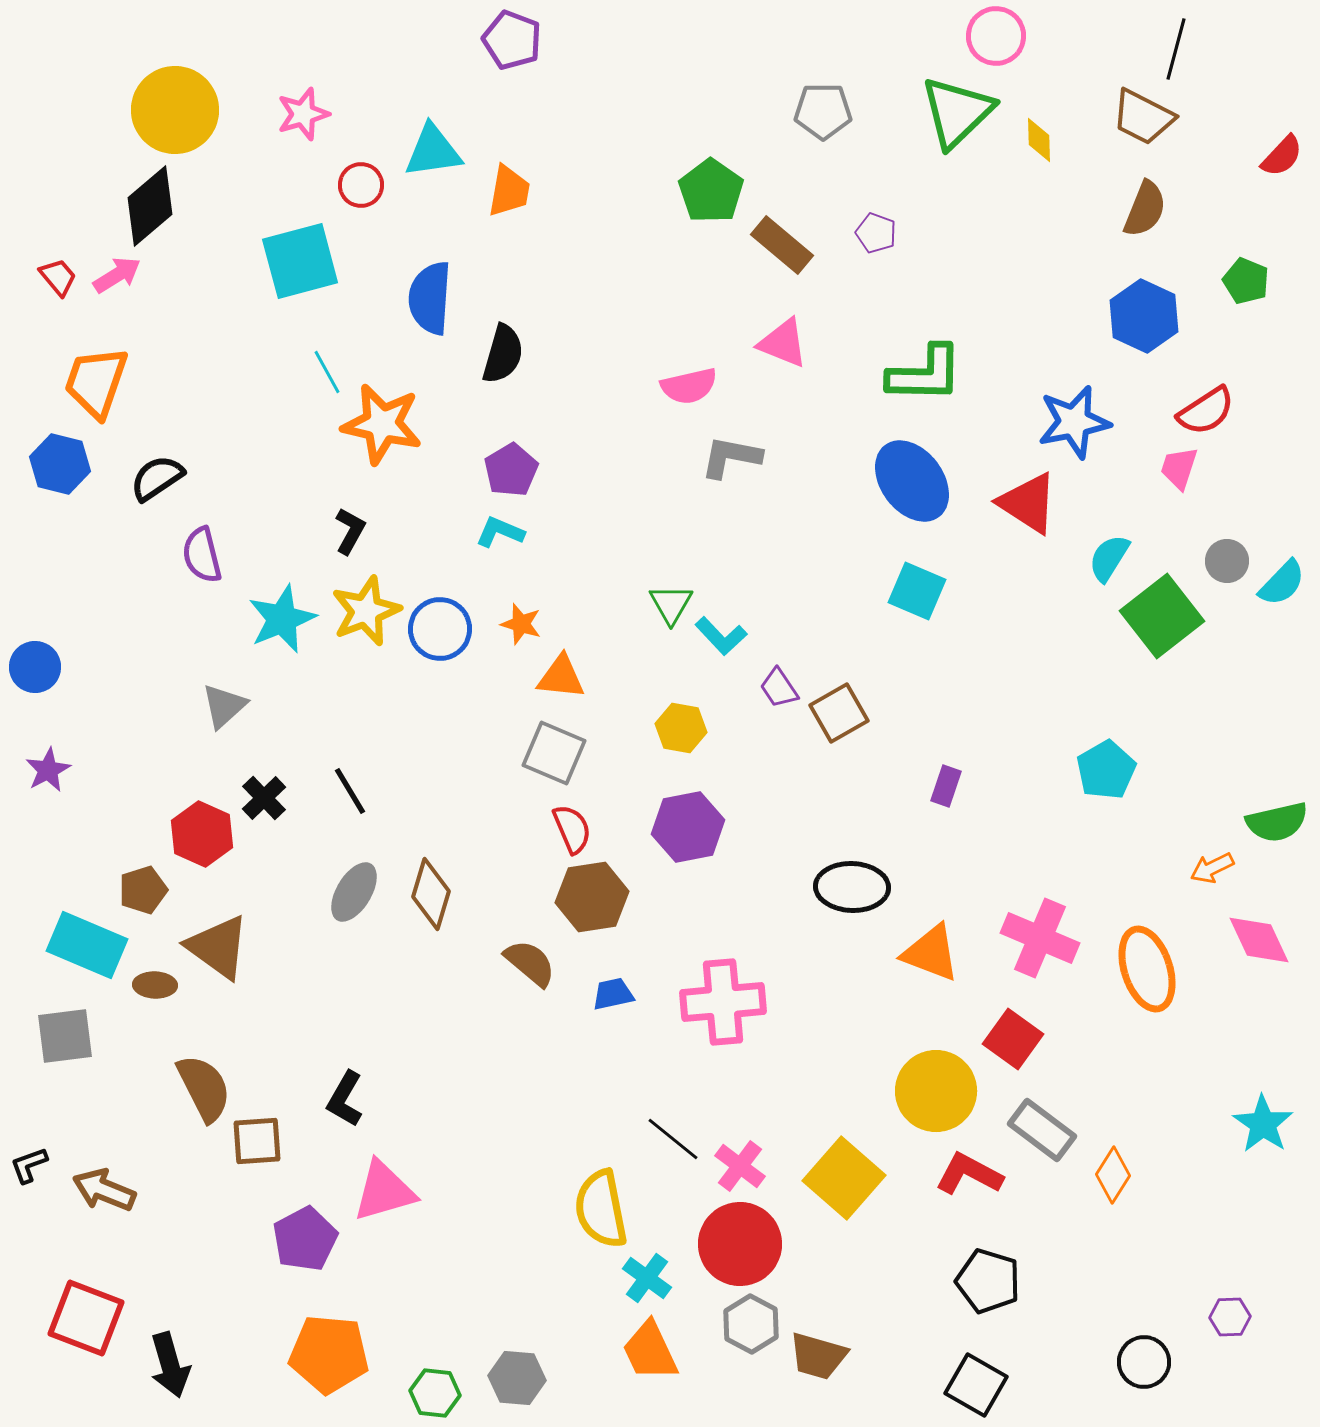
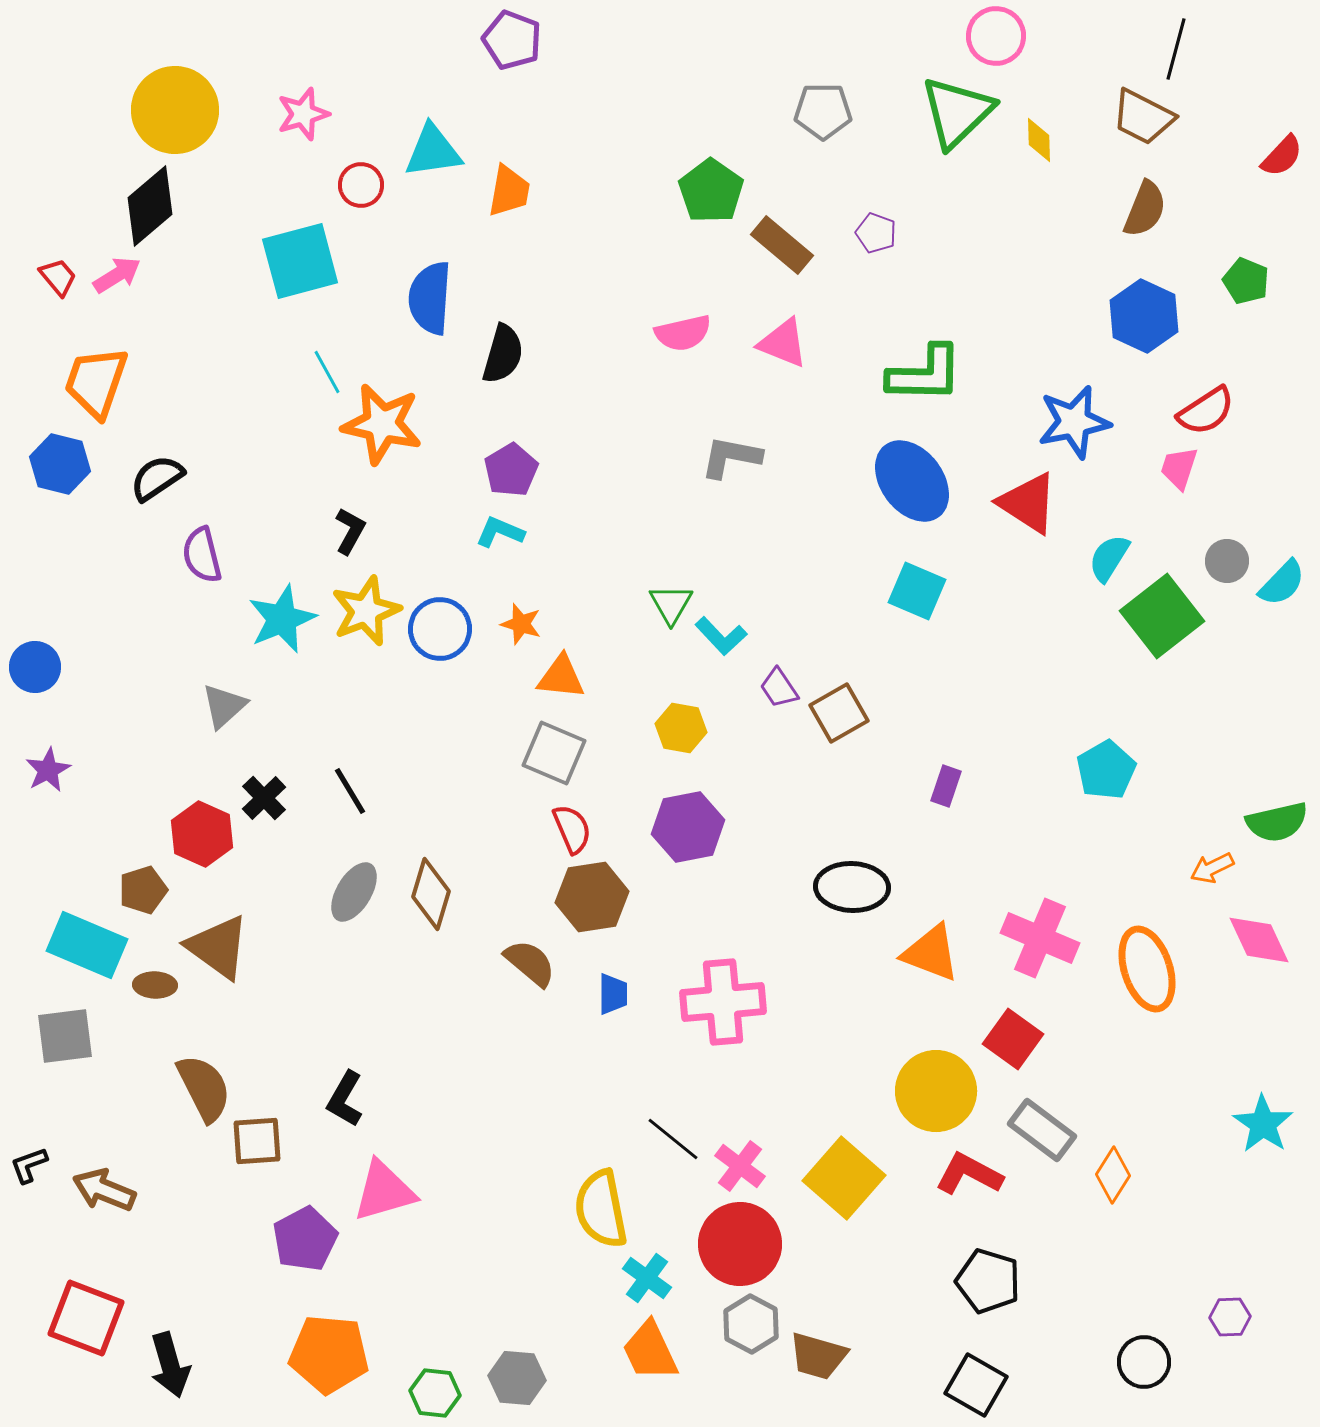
pink semicircle at (689, 386): moved 6 px left, 53 px up
blue trapezoid at (613, 994): rotated 102 degrees clockwise
